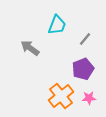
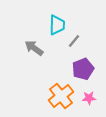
cyan trapezoid: rotated 20 degrees counterclockwise
gray line: moved 11 px left, 2 px down
gray arrow: moved 4 px right
